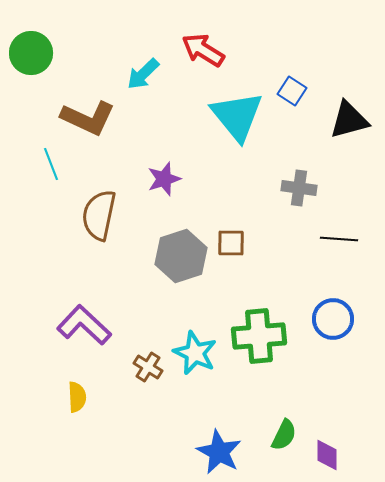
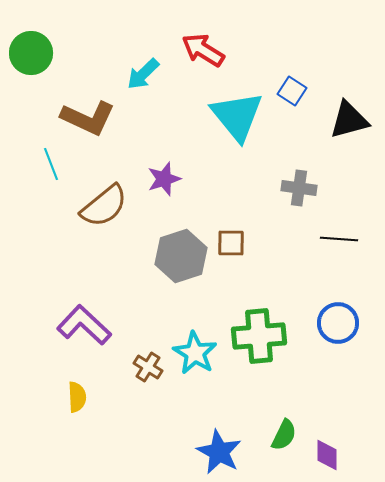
brown semicircle: moved 5 px right, 9 px up; rotated 141 degrees counterclockwise
blue circle: moved 5 px right, 4 px down
cyan star: rotated 6 degrees clockwise
